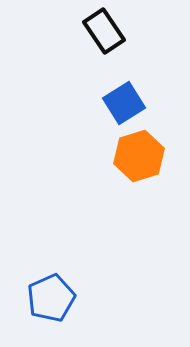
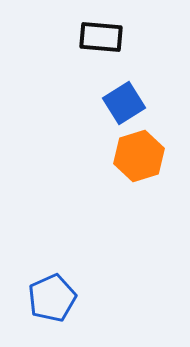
black rectangle: moved 3 px left, 6 px down; rotated 51 degrees counterclockwise
blue pentagon: moved 1 px right
